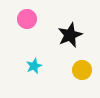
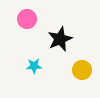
black star: moved 10 px left, 4 px down
cyan star: rotated 21 degrees clockwise
